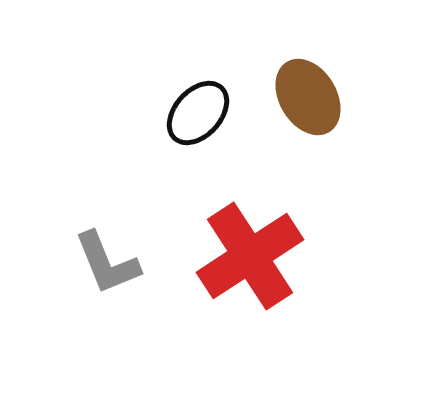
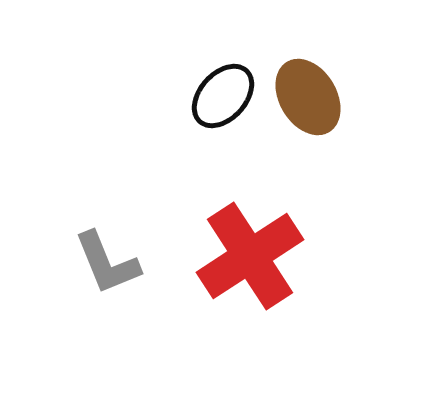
black ellipse: moved 25 px right, 17 px up
